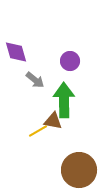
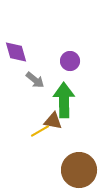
yellow line: moved 2 px right
